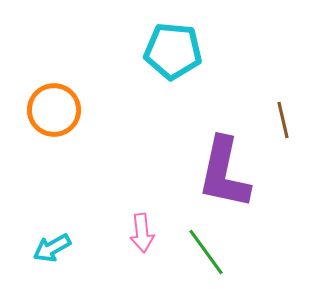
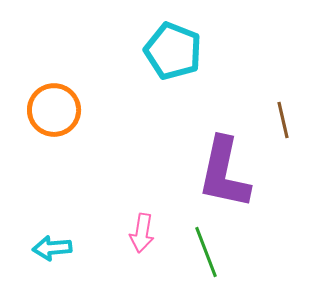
cyan pentagon: rotated 16 degrees clockwise
pink arrow: rotated 15 degrees clockwise
cyan arrow: rotated 24 degrees clockwise
green line: rotated 15 degrees clockwise
